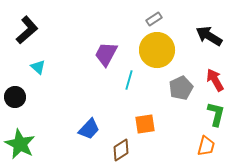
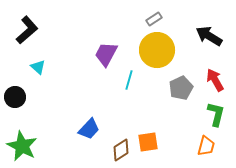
orange square: moved 3 px right, 18 px down
green star: moved 2 px right, 2 px down
